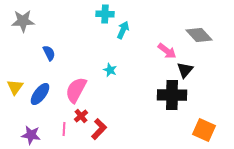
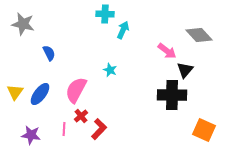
gray star: moved 3 px down; rotated 15 degrees clockwise
yellow triangle: moved 5 px down
